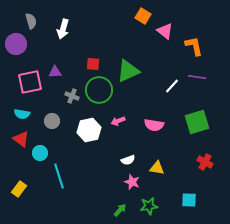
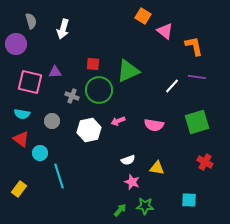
pink square: rotated 25 degrees clockwise
green star: moved 4 px left; rotated 12 degrees clockwise
